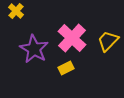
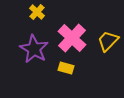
yellow cross: moved 21 px right, 1 px down
yellow rectangle: rotated 42 degrees clockwise
